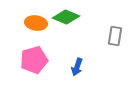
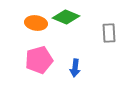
gray rectangle: moved 6 px left, 3 px up; rotated 12 degrees counterclockwise
pink pentagon: moved 5 px right
blue arrow: moved 2 px left, 1 px down; rotated 12 degrees counterclockwise
